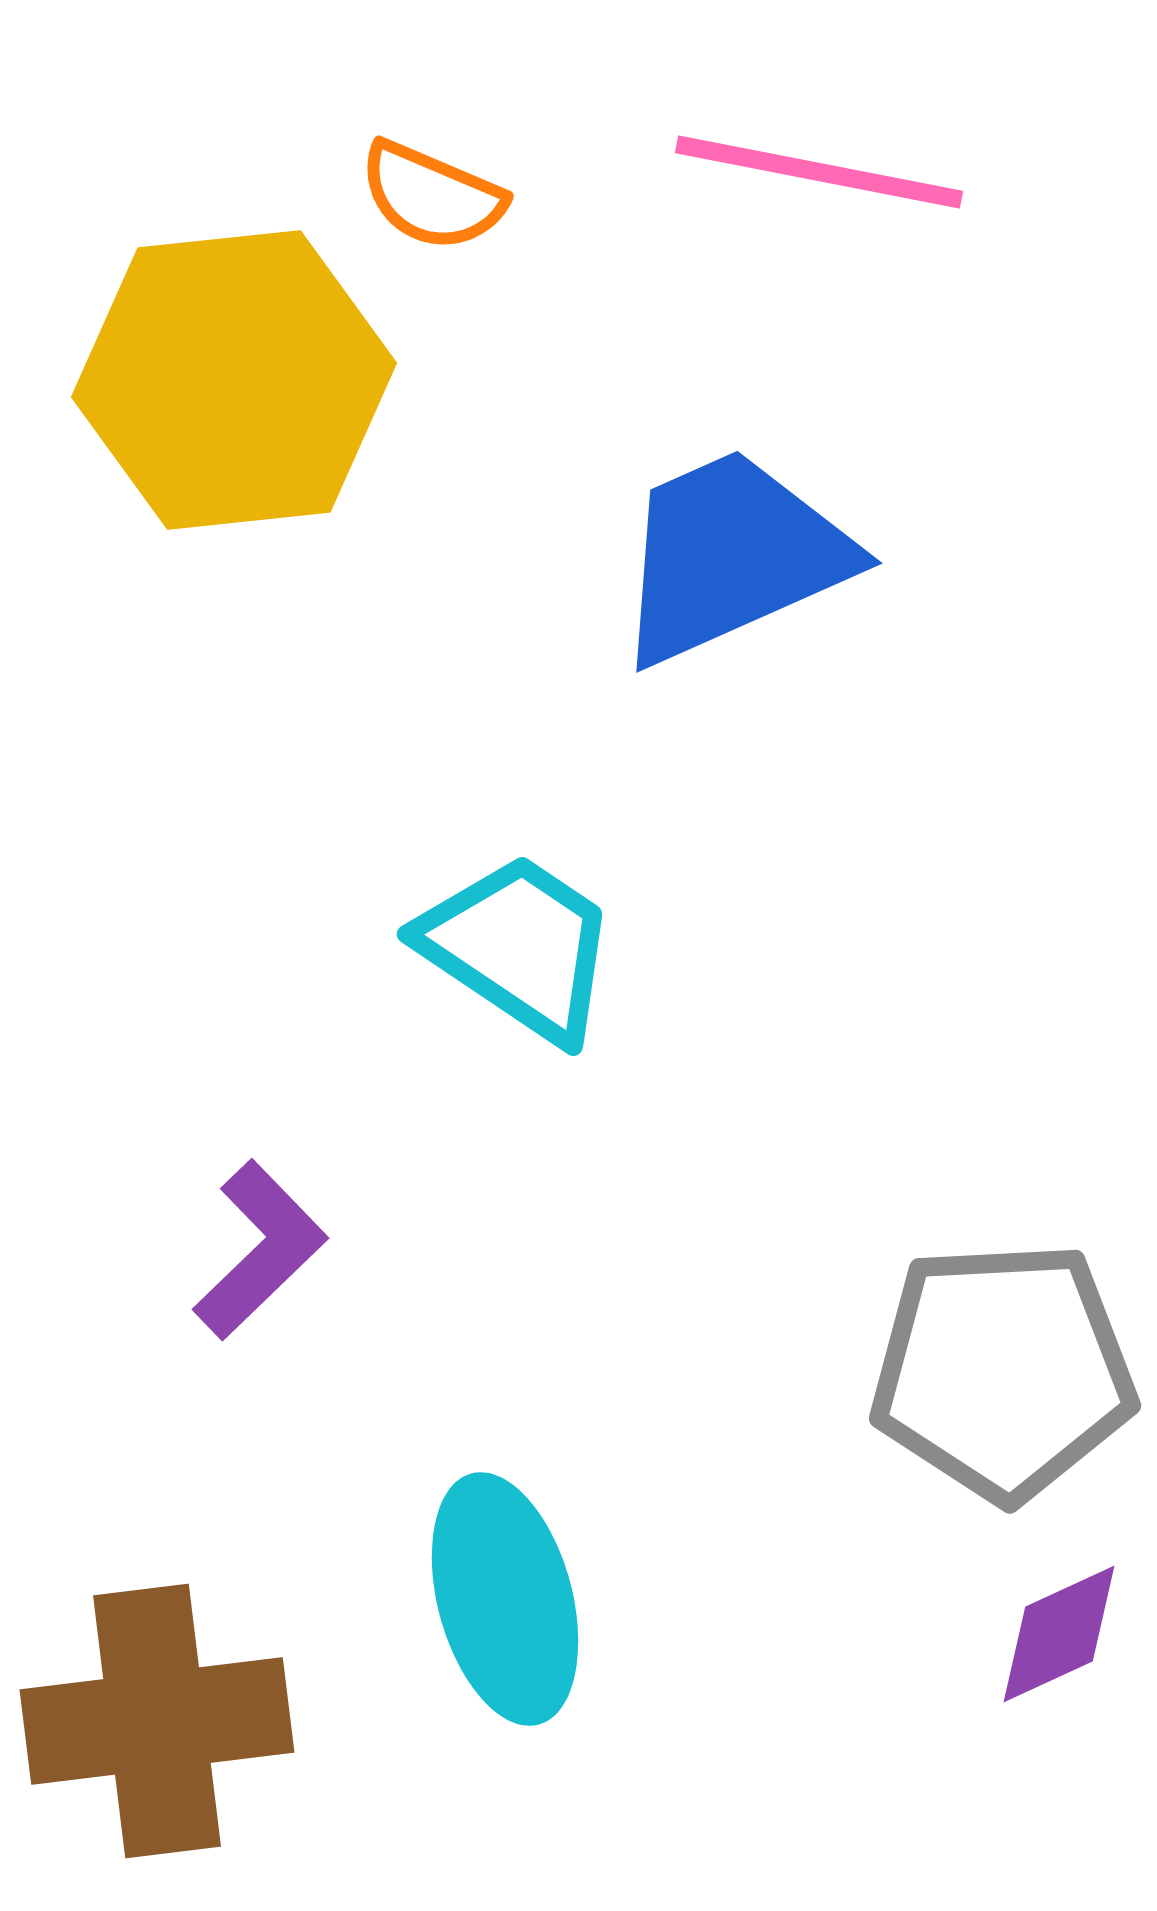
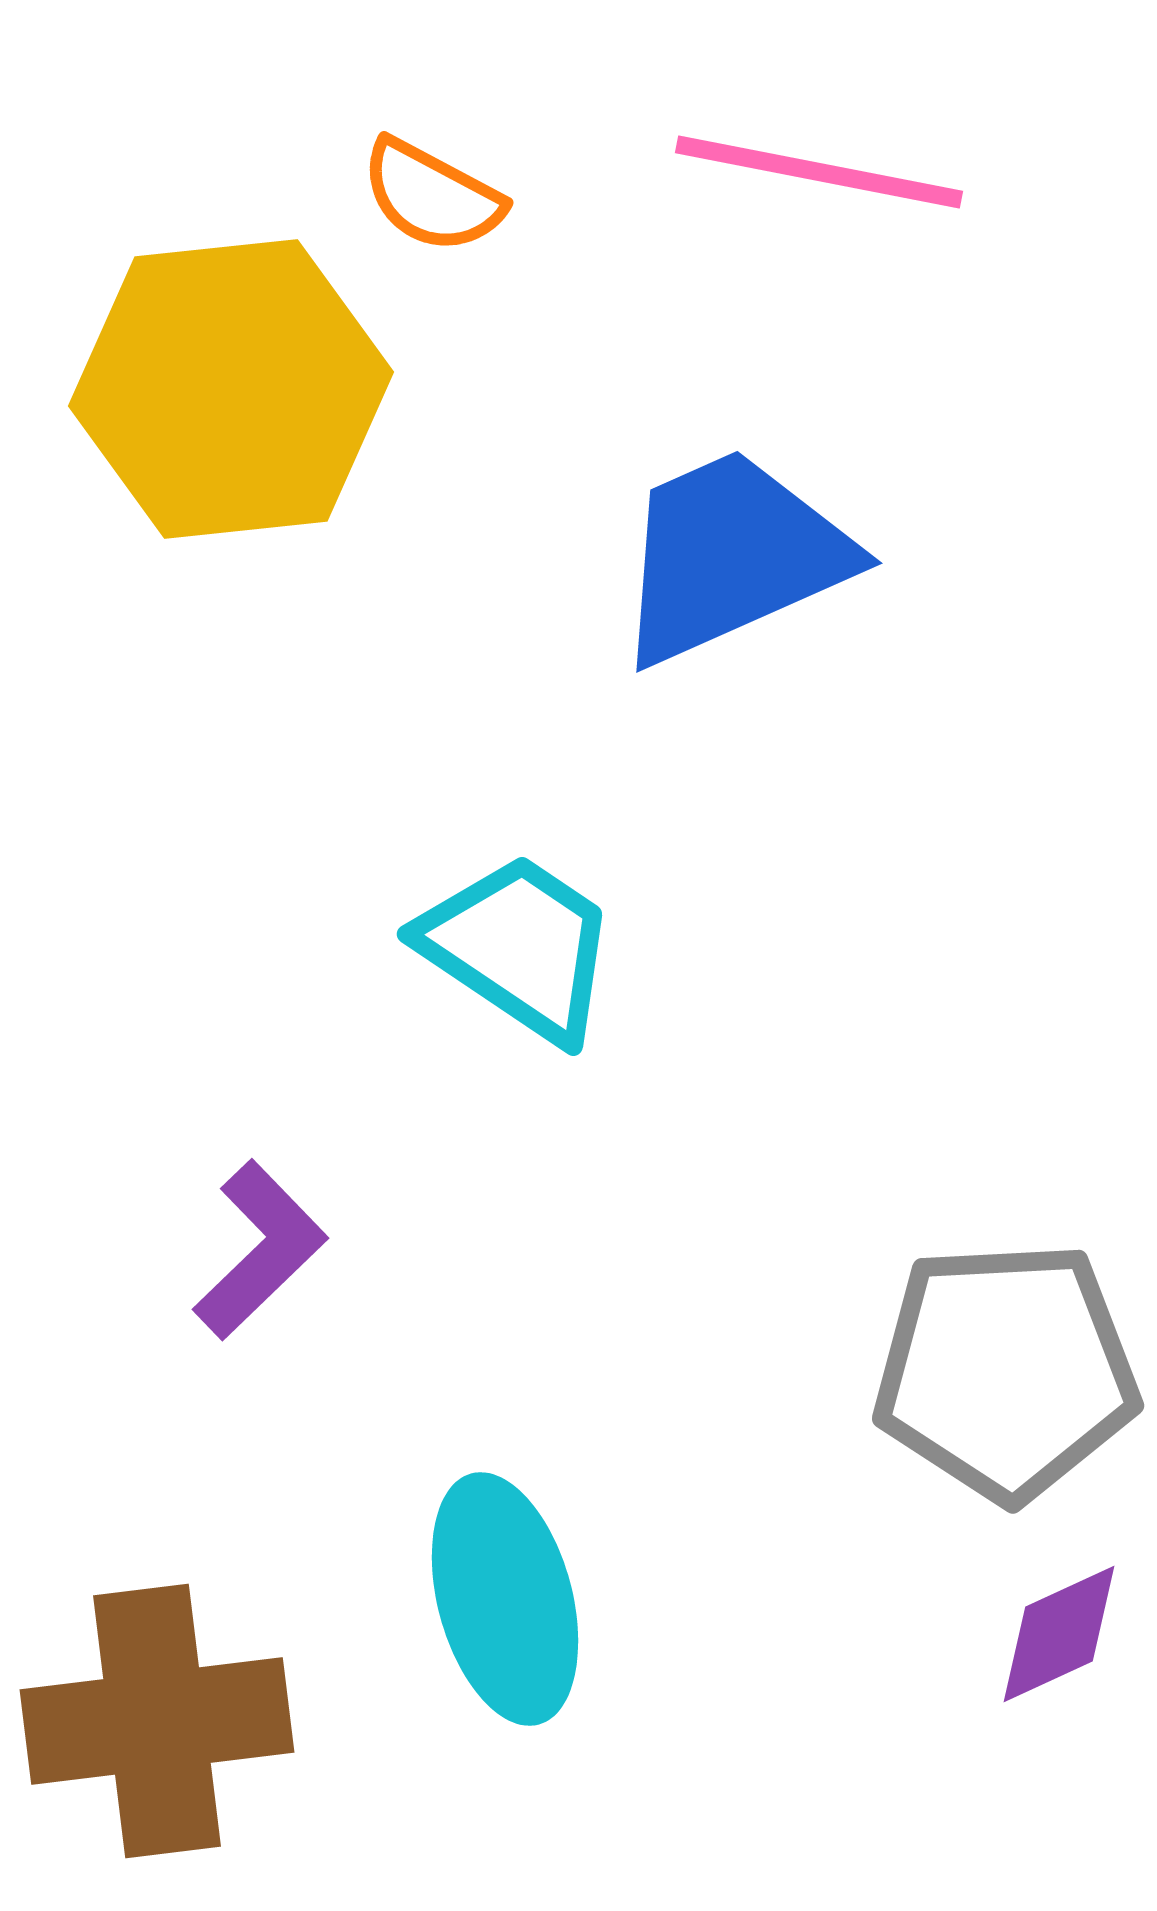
orange semicircle: rotated 5 degrees clockwise
yellow hexagon: moved 3 px left, 9 px down
gray pentagon: moved 3 px right
